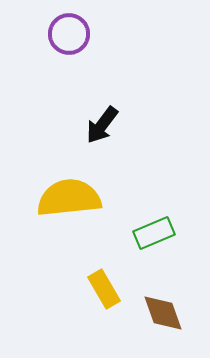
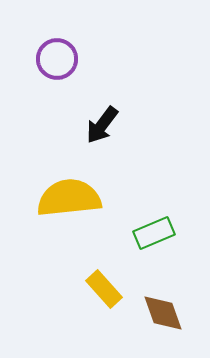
purple circle: moved 12 px left, 25 px down
yellow rectangle: rotated 12 degrees counterclockwise
